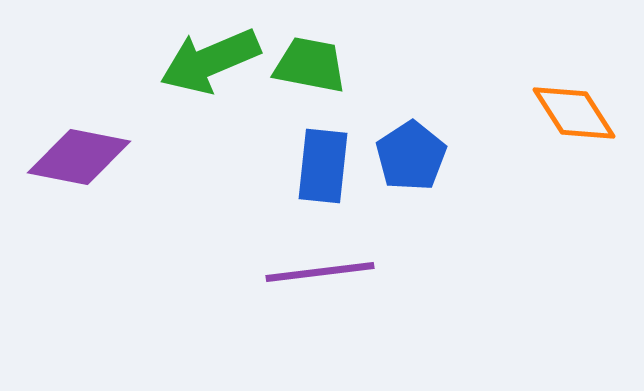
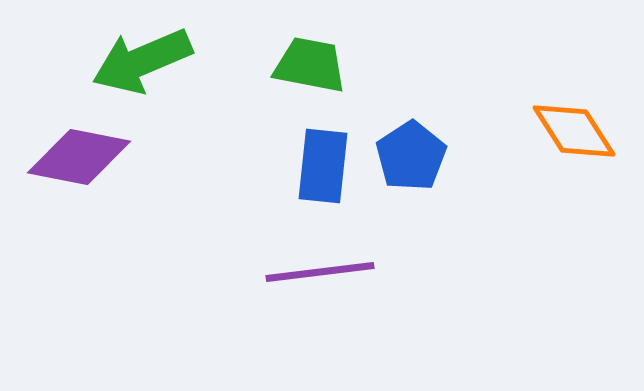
green arrow: moved 68 px left
orange diamond: moved 18 px down
